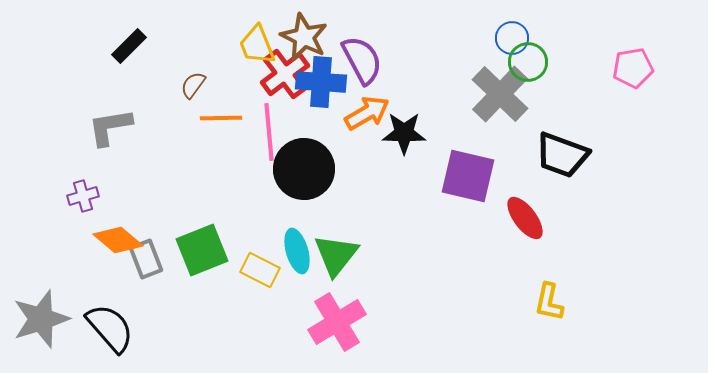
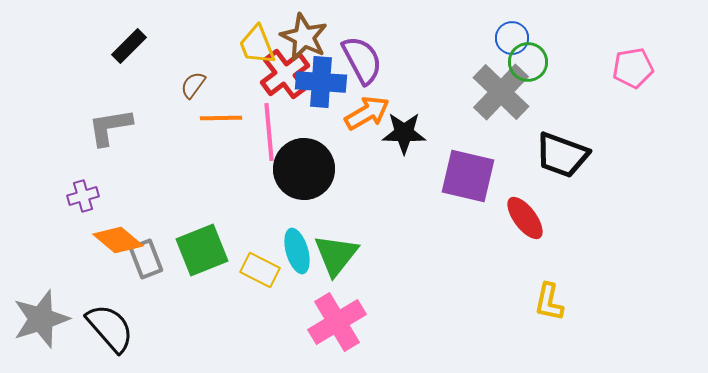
gray cross: moved 1 px right, 2 px up
